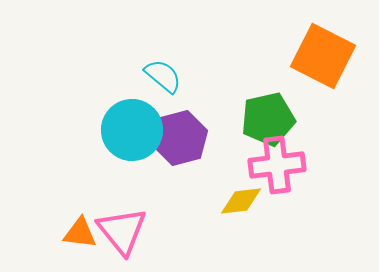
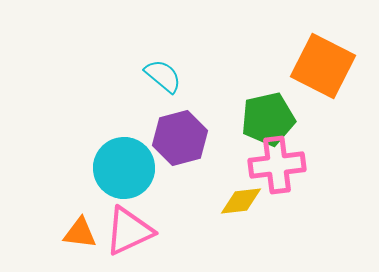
orange square: moved 10 px down
cyan circle: moved 8 px left, 38 px down
pink triangle: moved 7 px right; rotated 44 degrees clockwise
